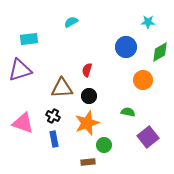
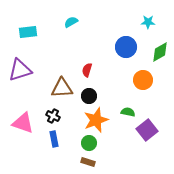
cyan rectangle: moved 1 px left, 7 px up
orange star: moved 9 px right, 3 px up
purple square: moved 1 px left, 7 px up
green circle: moved 15 px left, 2 px up
brown rectangle: rotated 24 degrees clockwise
